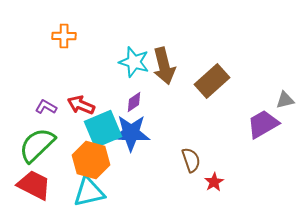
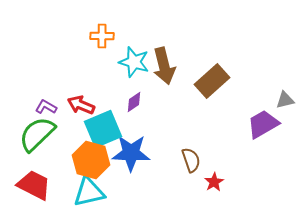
orange cross: moved 38 px right
blue star: moved 20 px down
green semicircle: moved 11 px up
